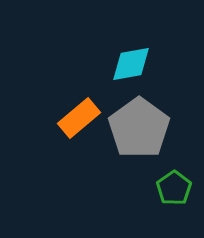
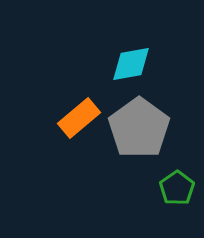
green pentagon: moved 3 px right
